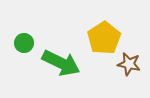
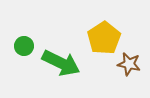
green circle: moved 3 px down
